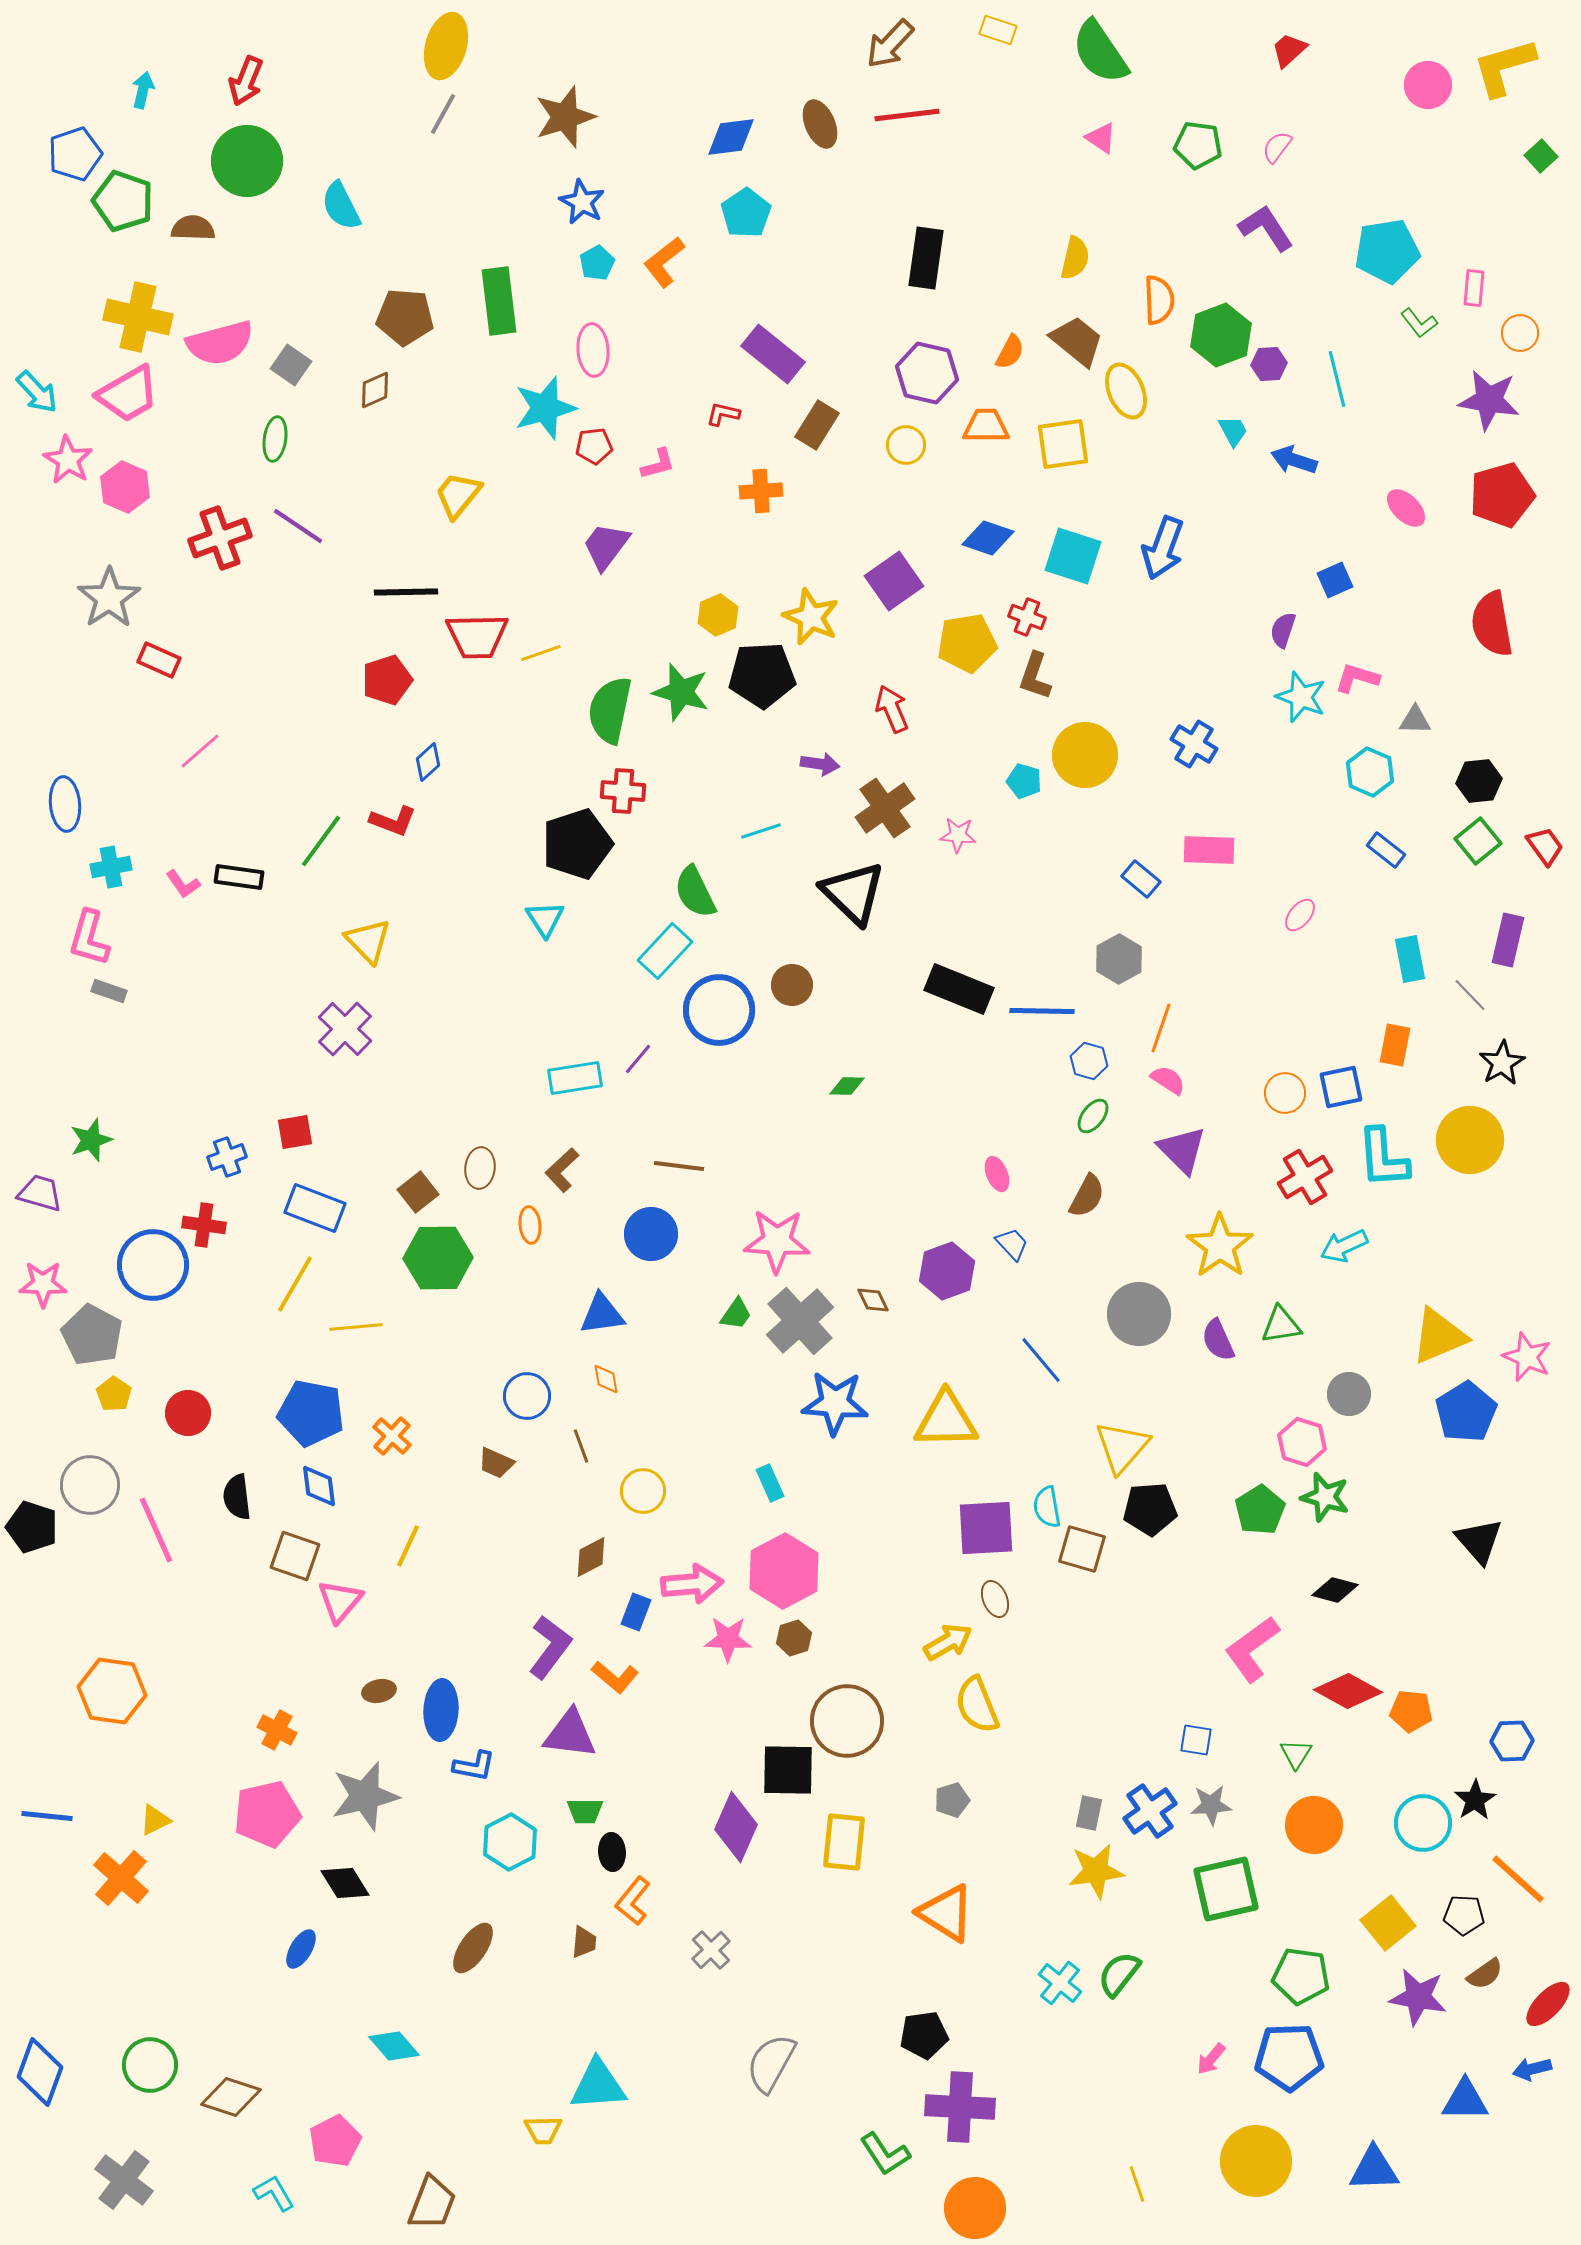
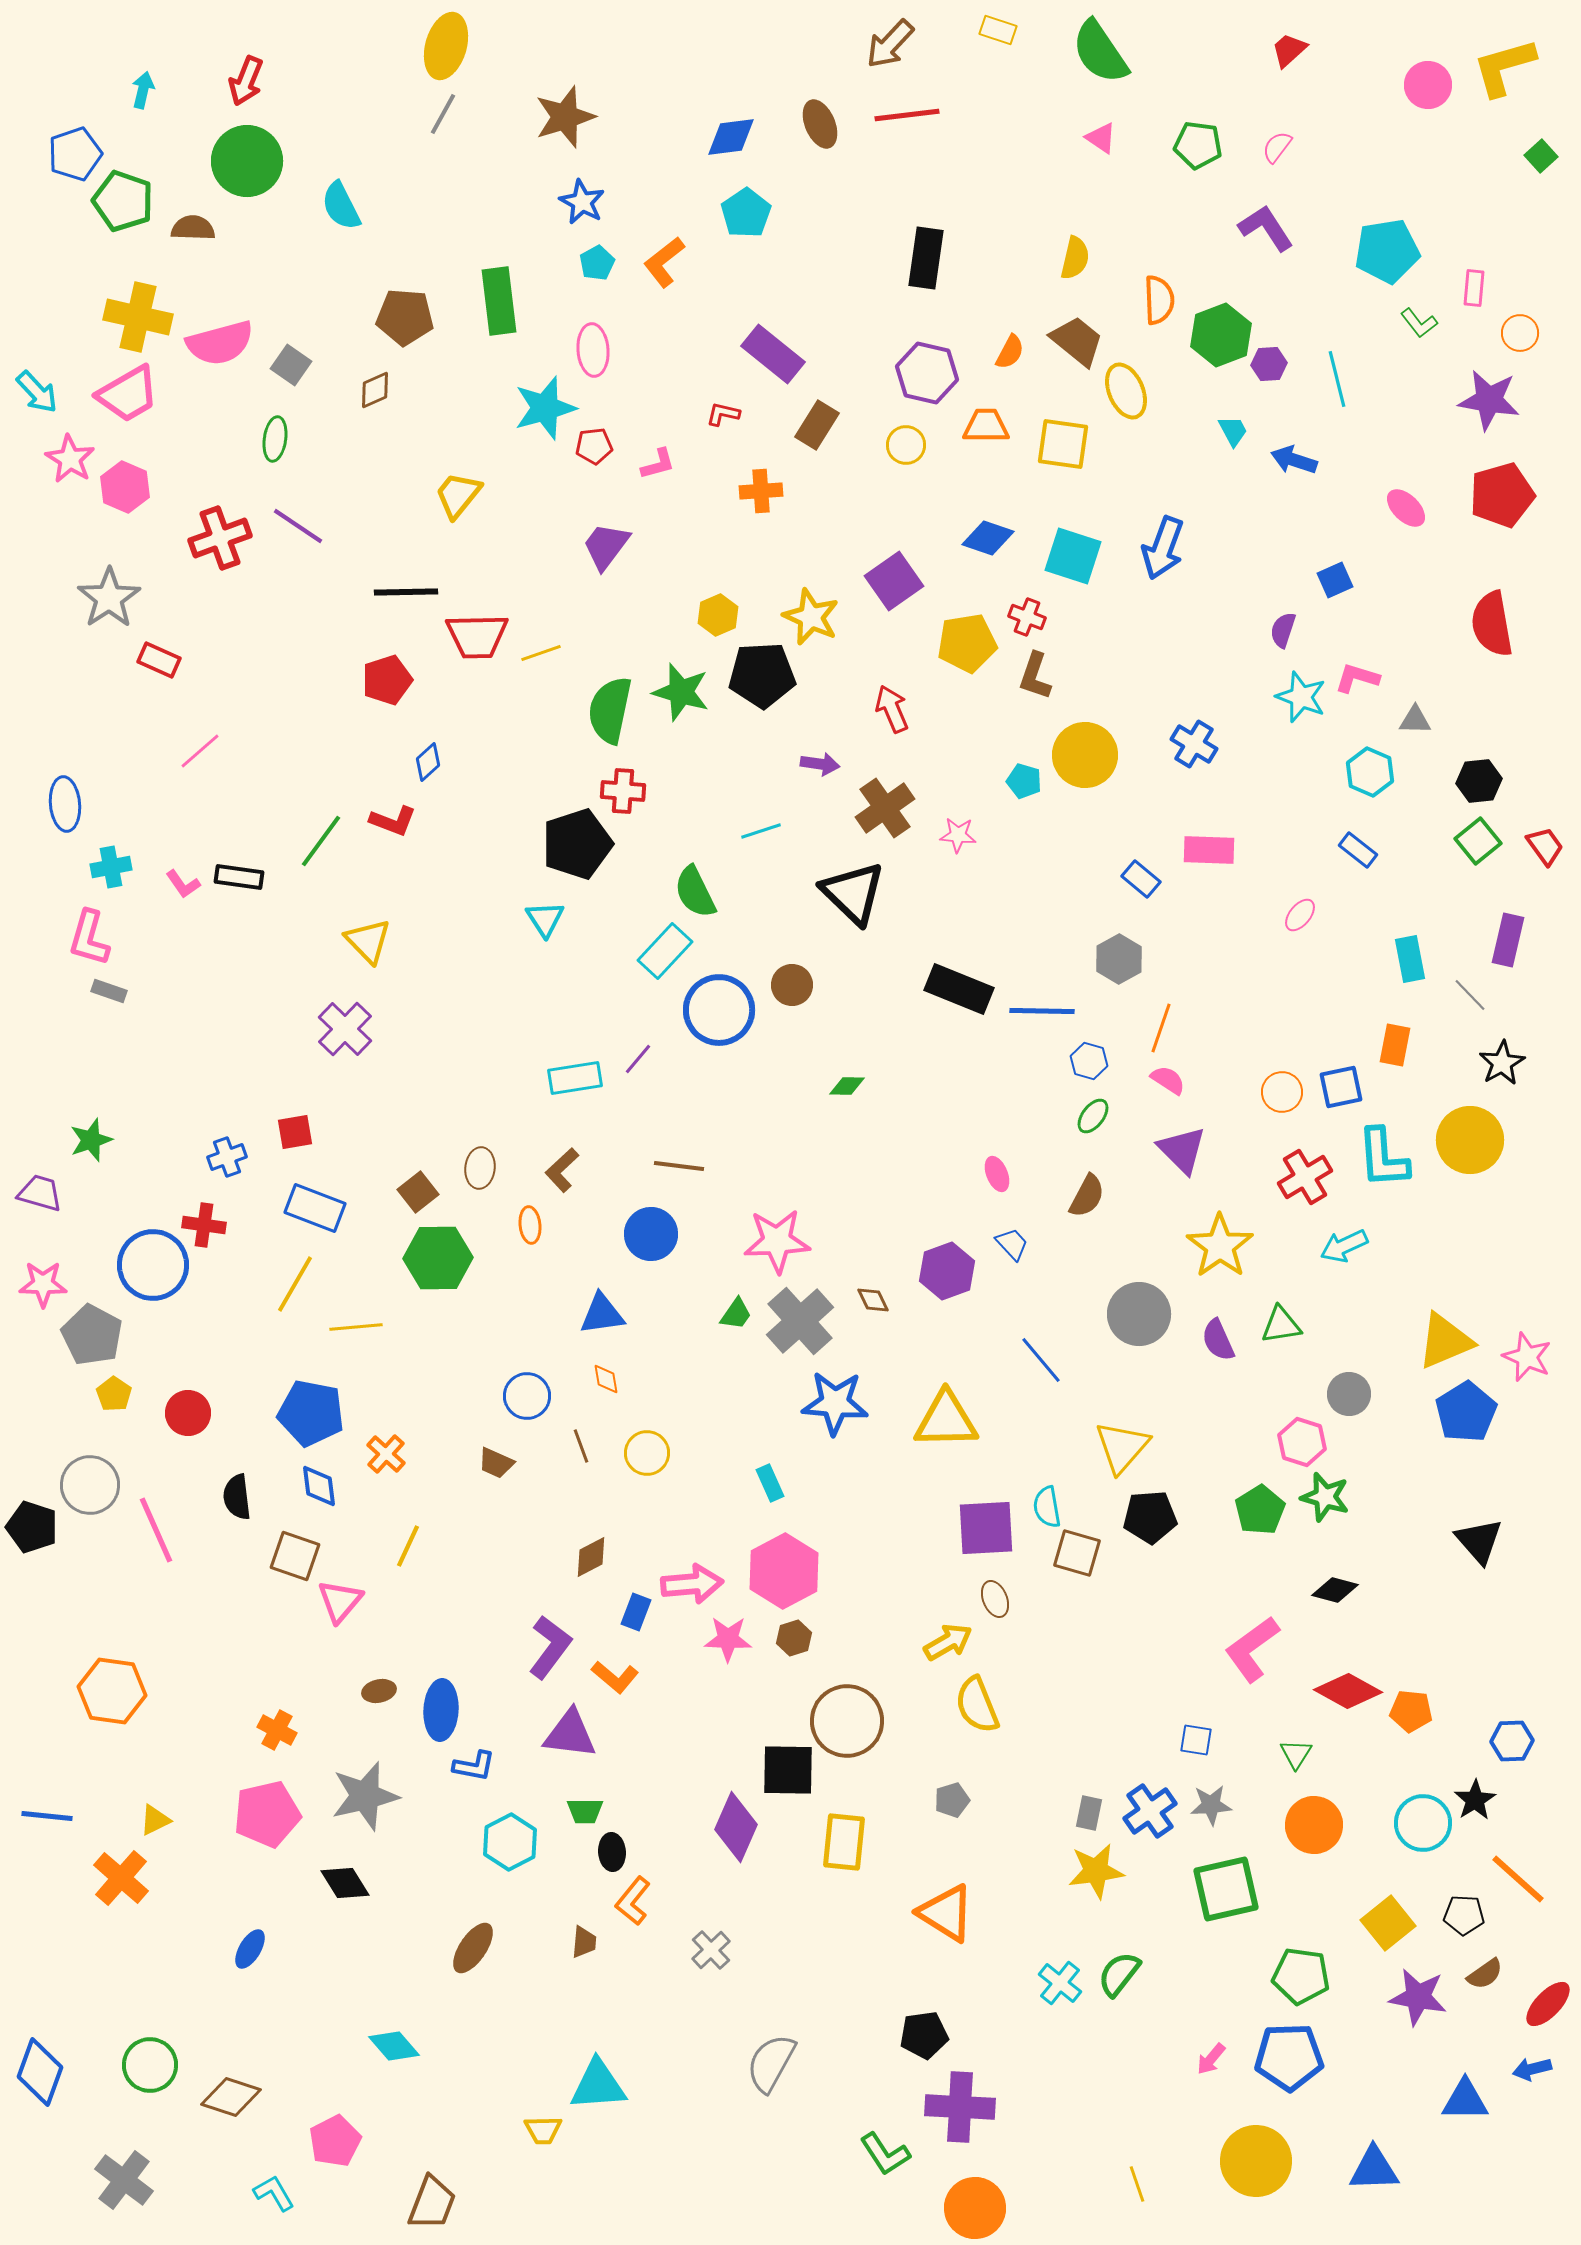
yellow square at (1063, 444): rotated 16 degrees clockwise
pink star at (68, 460): moved 2 px right, 1 px up
blue rectangle at (1386, 850): moved 28 px left
orange circle at (1285, 1093): moved 3 px left, 1 px up
pink star at (777, 1241): rotated 6 degrees counterclockwise
yellow triangle at (1439, 1336): moved 6 px right, 5 px down
orange cross at (392, 1436): moved 6 px left, 18 px down
yellow circle at (643, 1491): moved 4 px right, 38 px up
black pentagon at (1150, 1509): moved 8 px down
brown square at (1082, 1549): moved 5 px left, 4 px down
blue ellipse at (301, 1949): moved 51 px left
